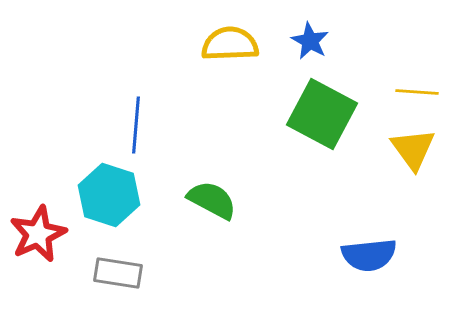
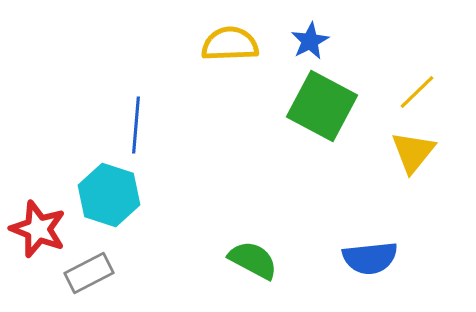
blue star: rotated 15 degrees clockwise
yellow line: rotated 48 degrees counterclockwise
green square: moved 8 px up
yellow triangle: moved 3 px down; rotated 15 degrees clockwise
green semicircle: moved 41 px right, 60 px down
red star: moved 5 px up; rotated 26 degrees counterclockwise
blue semicircle: moved 1 px right, 3 px down
gray rectangle: moved 29 px left; rotated 36 degrees counterclockwise
